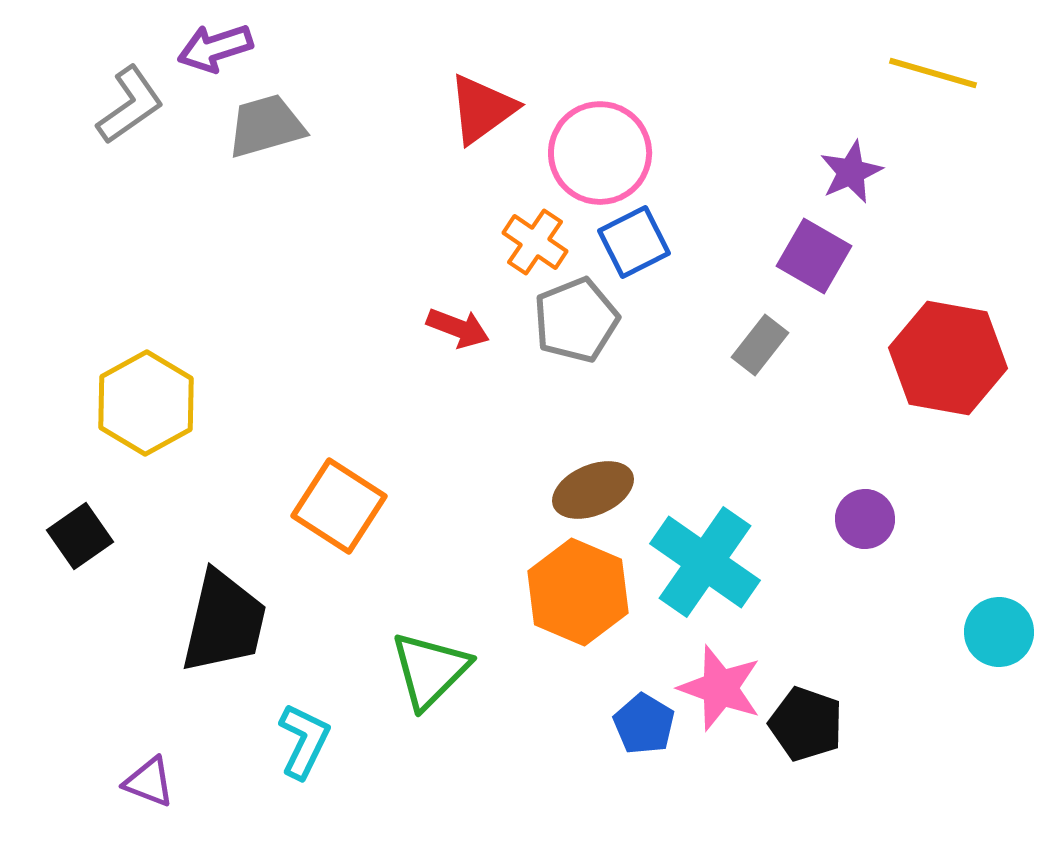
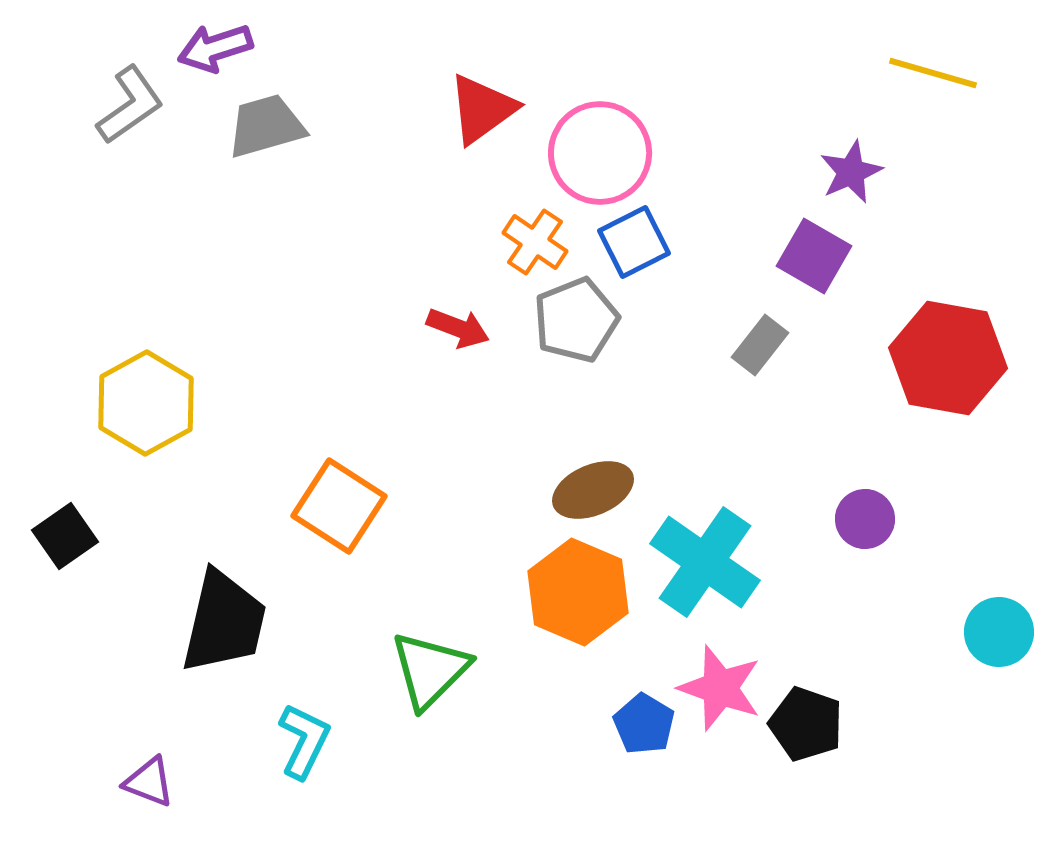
black square: moved 15 px left
